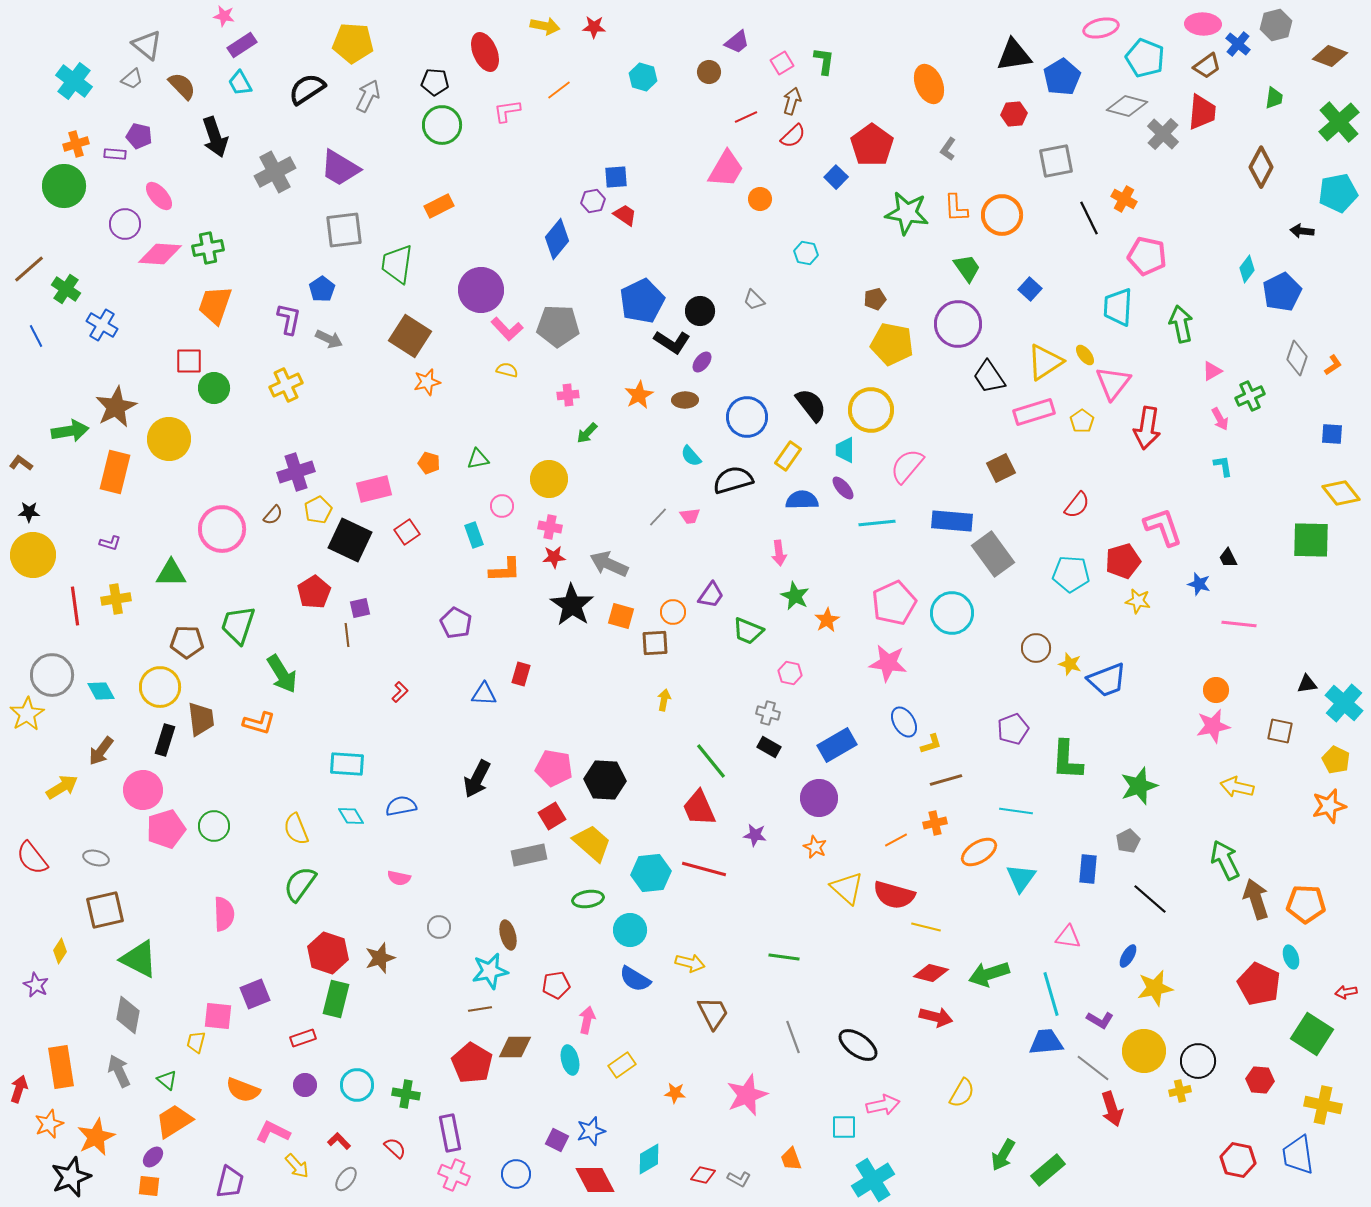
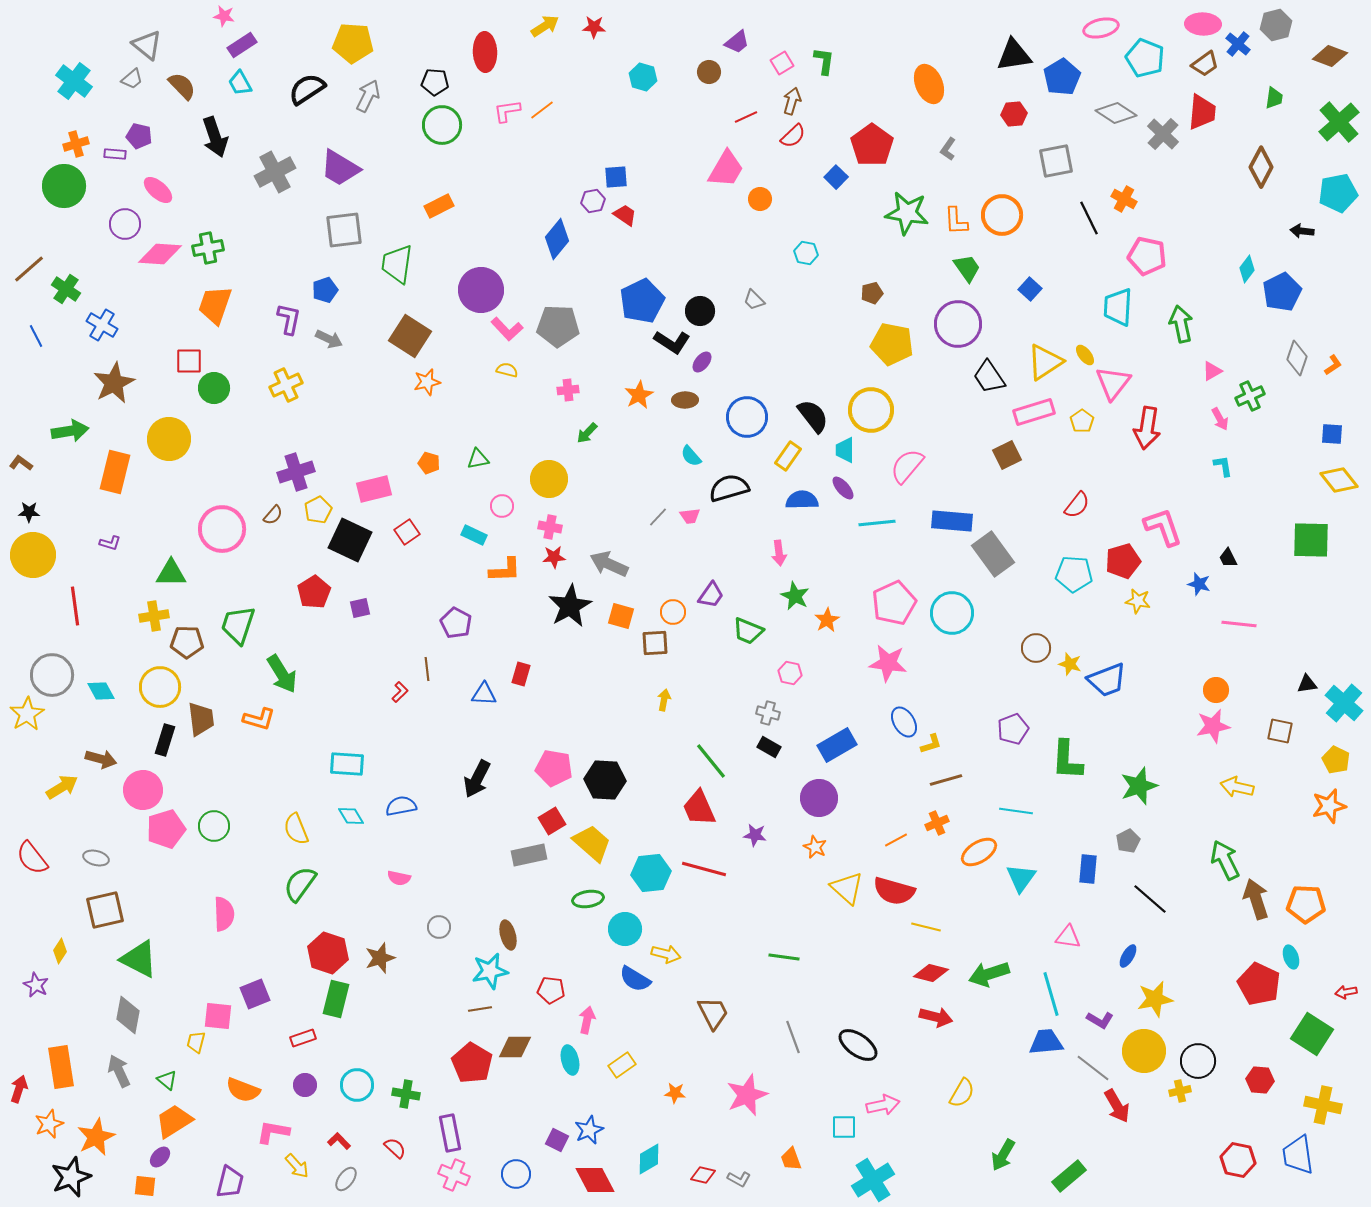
yellow arrow at (545, 26): rotated 44 degrees counterclockwise
red ellipse at (485, 52): rotated 21 degrees clockwise
brown trapezoid at (1207, 66): moved 2 px left, 2 px up
orange line at (559, 90): moved 17 px left, 20 px down
gray diamond at (1127, 106): moved 11 px left, 7 px down; rotated 18 degrees clockwise
pink ellipse at (159, 196): moved 1 px left, 6 px up; rotated 8 degrees counterclockwise
orange L-shape at (956, 208): moved 13 px down
blue pentagon at (322, 289): moved 3 px right, 1 px down; rotated 15 degrees clockwise
brown pentagon at (875, 299): moved 3 px left, 6 px up
pink cross at (568, 395): moved 5 px up
black semicircle at (811, 405): moved 2 px right, 11 px down
brown star at (116, 407): moved 2 px left, 24 px up
brown square at (1001, 468): moved 6 px right, 13 px up
black semicircle at (733, 480): moved 4 px left, 8 px down
yellow diamond at (1341, 493): moved 2 px left, 13 px up
cyan rectangle at (474, 535): rotated 45 degrees counterclockwise
cyan pentagon at (1071, 574): moved 3 px right
yellow cross at (116, 599): moved 38 px right, 17 px down
black star at (572, 605): moved 2 px left, 1 px down; rotated 9 degrees clockwise
brown line at (347, 635): moved 80 px right, 34 px down
orange L-shape at (259, 723): moved 4 px up
brown arrow at (101, 751): moved 8 px down; rotated 112 degrees counterclockwise
red square at (552, 816): moved 5 px down
orange cross at (935, 823): moved 2 px right; rotated 10 degrees counterclockwise
red semicircle at (894, 895): moved 4 px up
cyan circle at (630, 930): moved 5 px left, 1 px up
yellow arrow at (690, 963): moved 24 px left, 9 px up
red pentagon at (556, 985): moved 5 px left, 5 px down; rotated 16 degrees clockwise
yellow star at (1155, 988): moved 11 px down
red arrow at (1112, 1109): moved 5 px right, 3 px up; rotated 12 degrees counterclockwise
blue star at (591, 1131): moved 2 px left, 1 px up; rotated 8 degrees counterclockwise
pink L-shape at (273, 1132): rotated 16 degrees counterclockwise
purple ellipse at (153, 1157): moved 7 px right
green rectangle at (1048, 1170): moved 21 px right, 6 px down
orange square at (149, 1186): moved 4 px left
